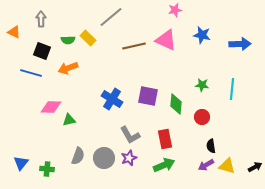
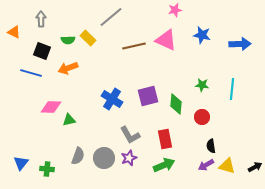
purple square: rotated 25 degrees counterclockwise
